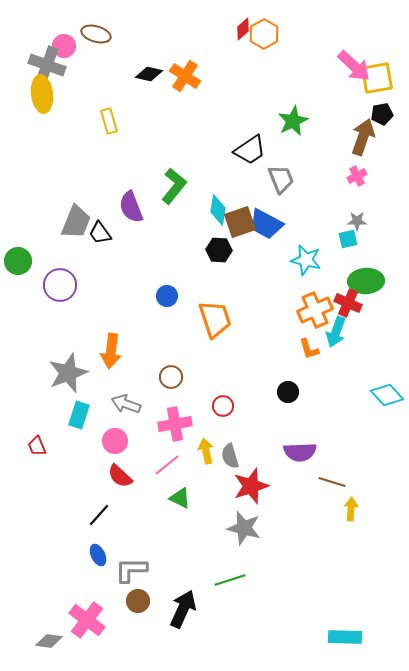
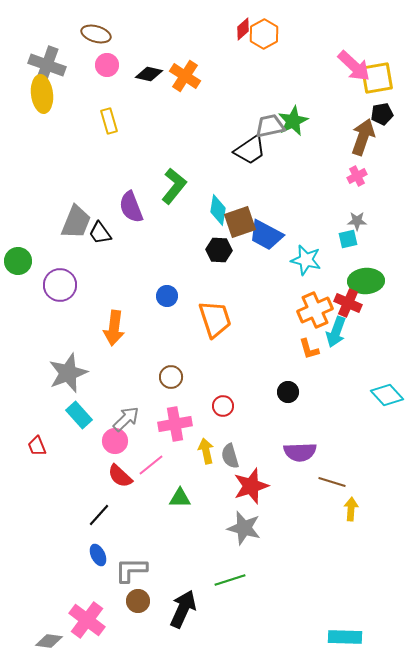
pink circle at (64, 46): moved 43 px right, 19 px down
gray trapezoid at (281, 179): moved 11 px left, 53 px up; rotated 80 degrees counterclockwise
blue trapezoid at (266, 224): moved 11 px down
orange arrow at (111, 351): moved 3 px right, 23 px up
gray arrow at (126, 404): moved 15 px down; rotated 116 degrees clockwise
cyan rectangle at (79, 415): rotated 60 degrees counterclockwise
pink line at (167, 465): moved 16 px left
green triangle at (180, 498): rotated 25 degrees counterclockwise
